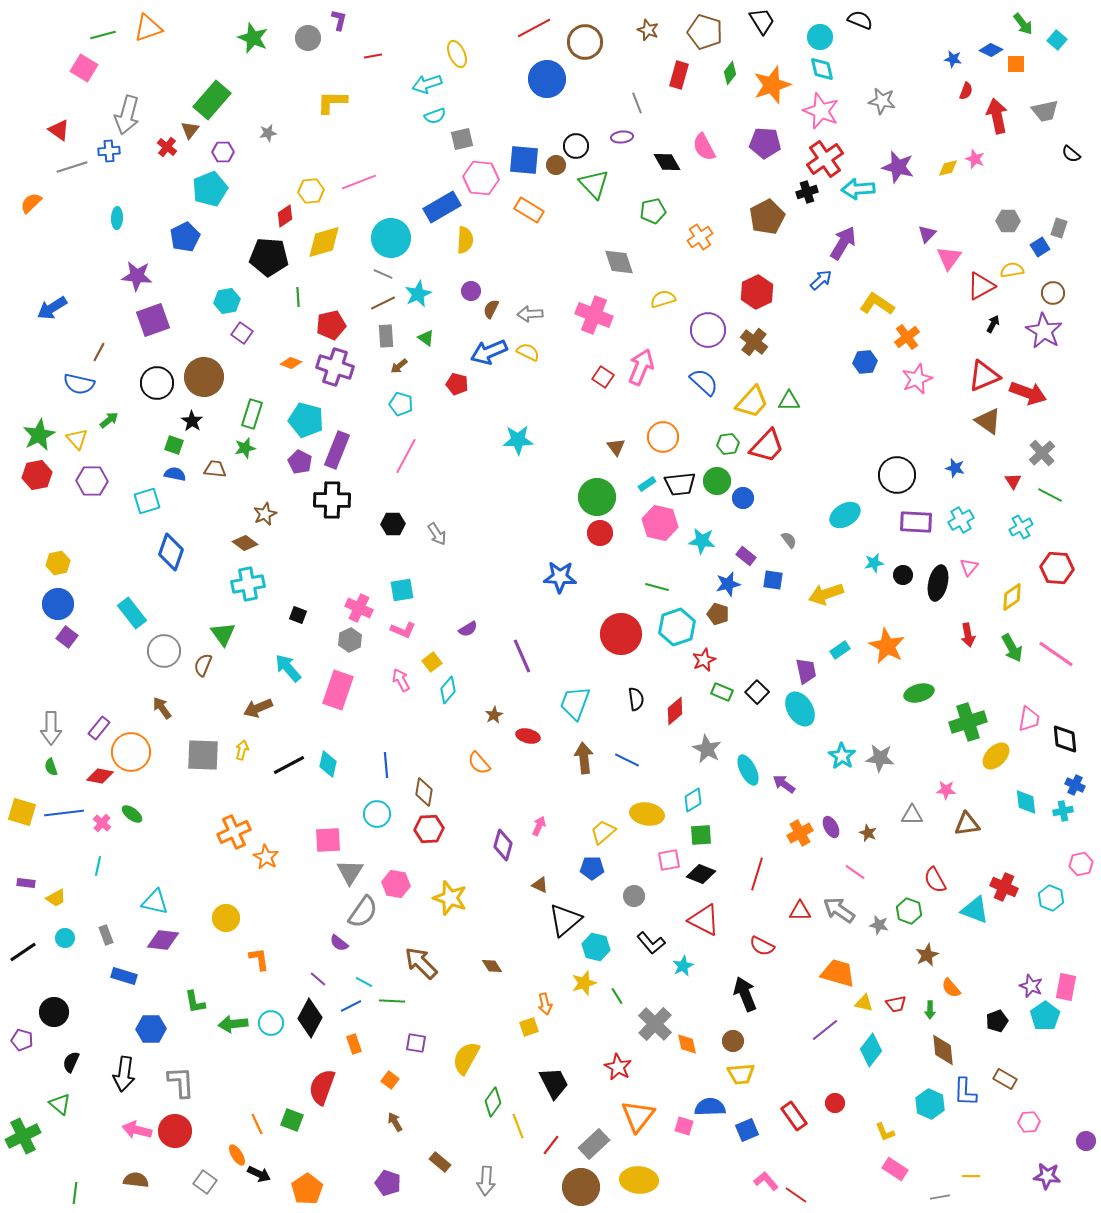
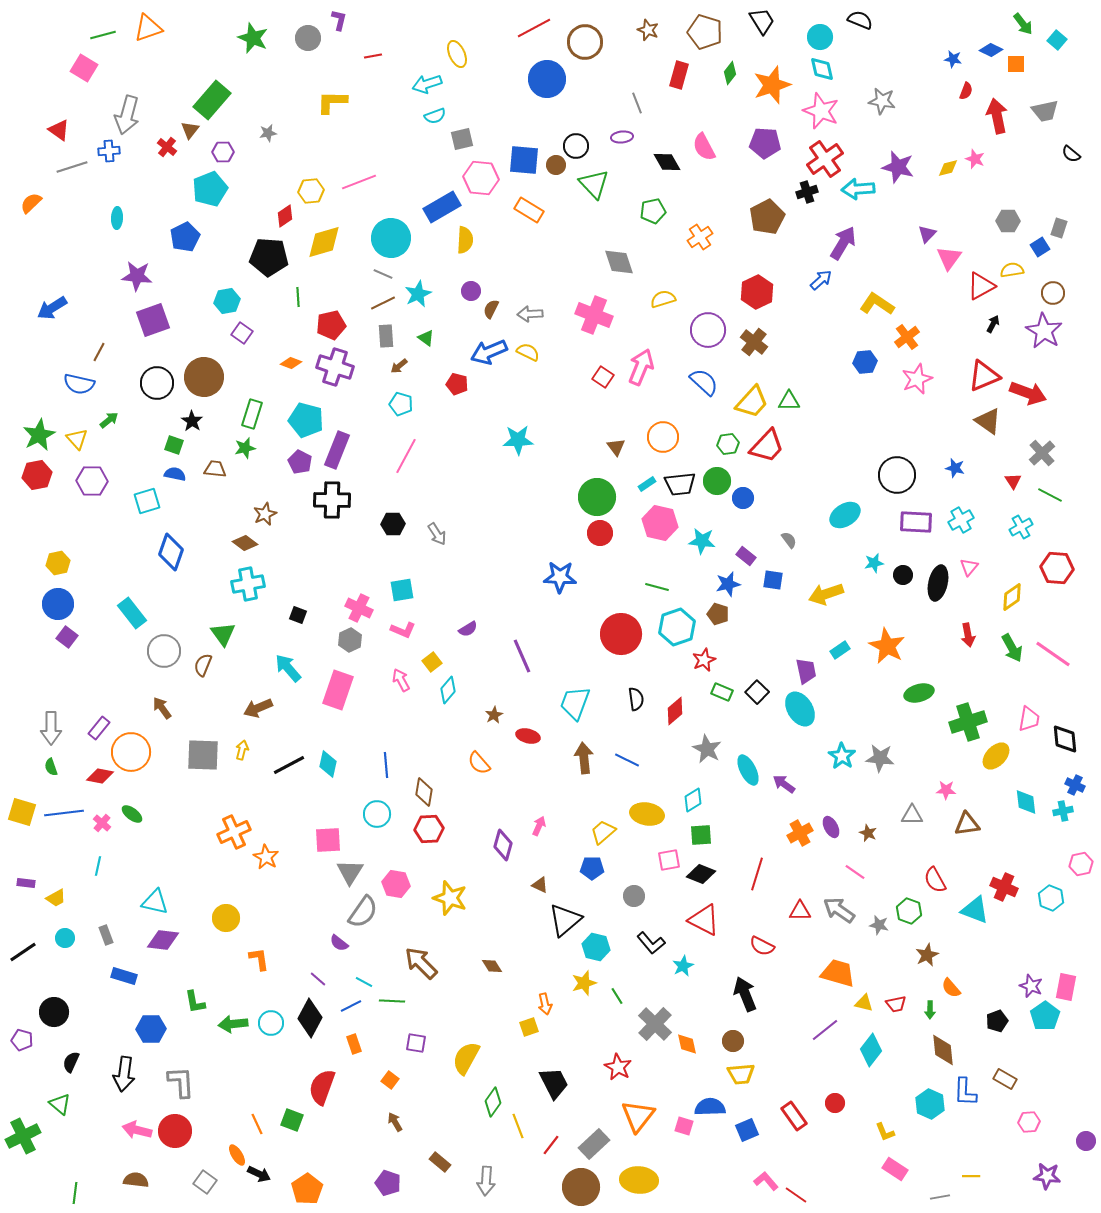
pink line at (1056, 654): moved 3 px left
